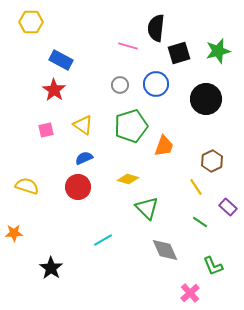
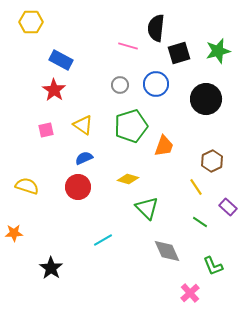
gray diamond: moved 2 px right, 1 px down
